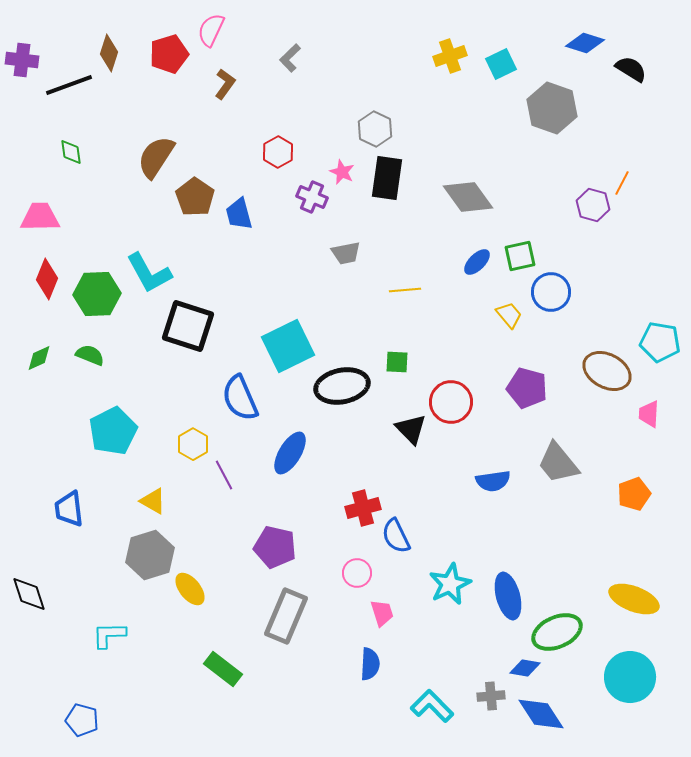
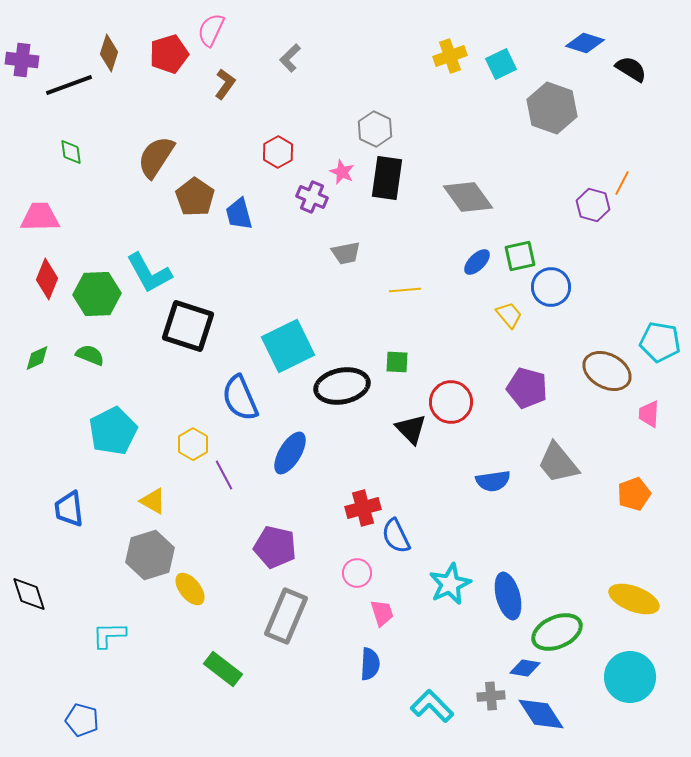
blue circle at (551, 292): moved 5 px up
green diamond at (39, 358): moved 2 px left
